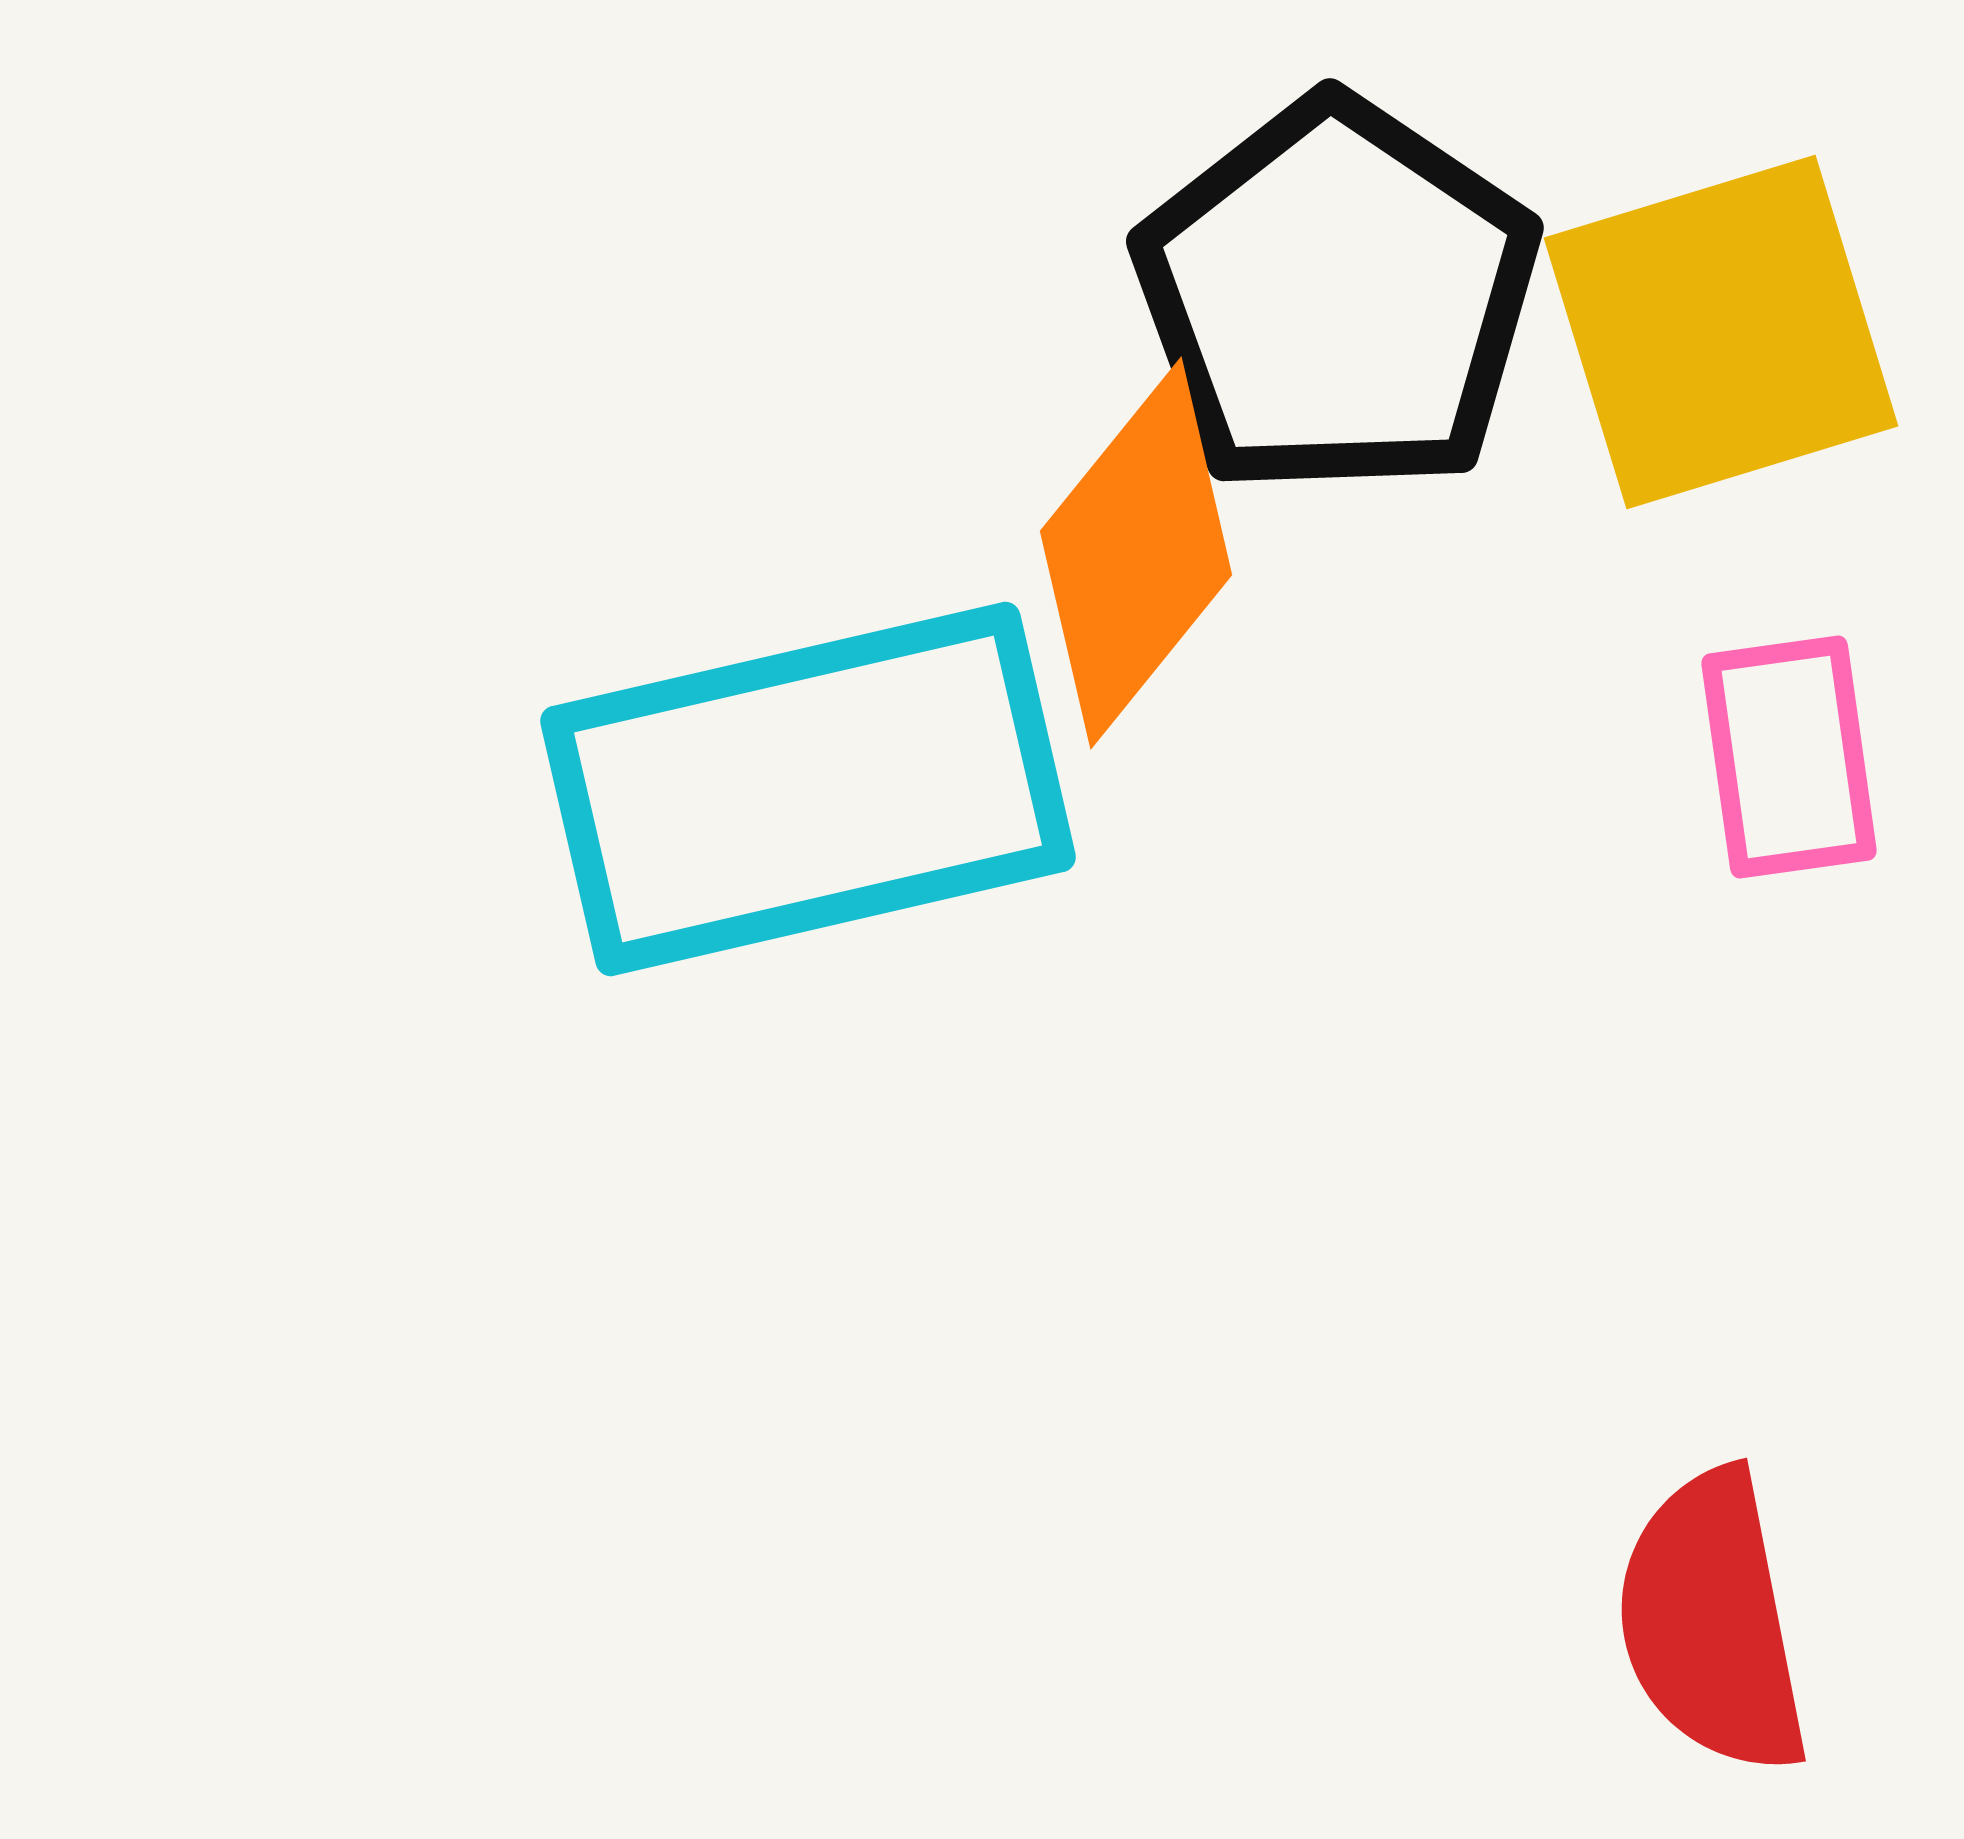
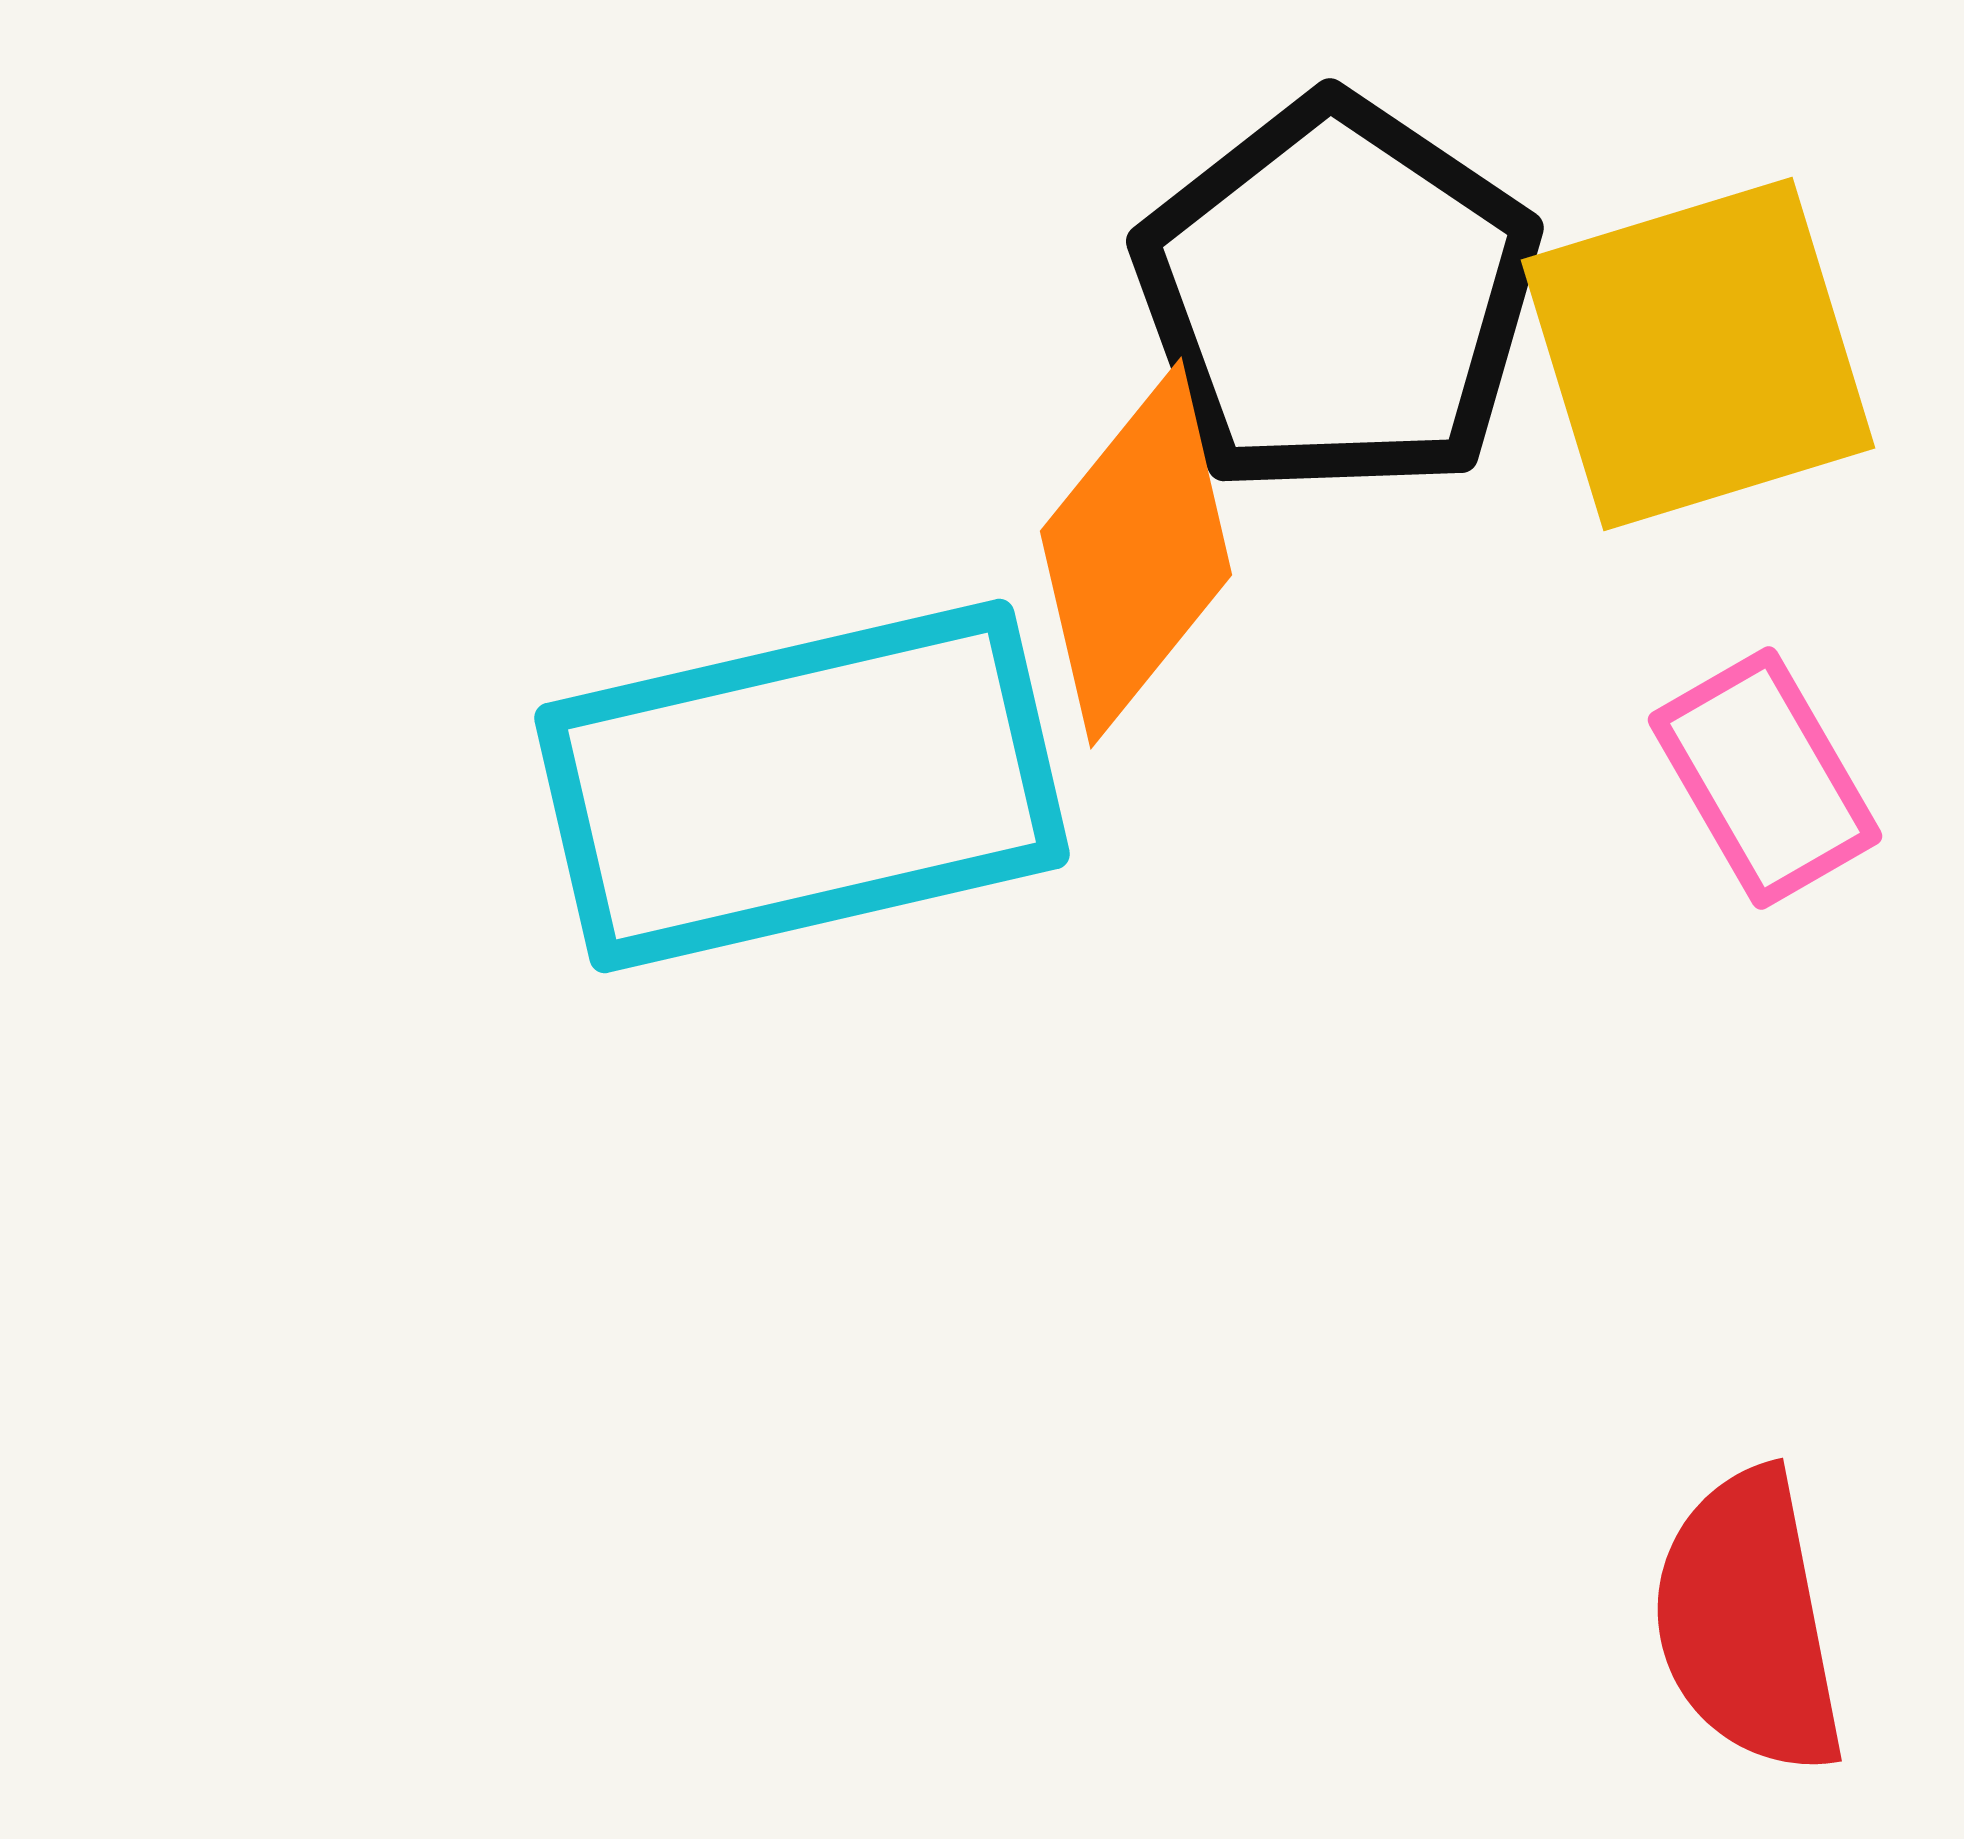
yellow square: moved 23 px left, 22 px down
pink rectangle: moved 24 px left, 21 px down; rotated 22 degrees counterclockwise
cyan rectangle: moved 6 px left, 3 px up
red semicircle: moved 36 px right
